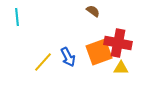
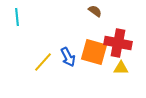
brown semicircle: moved 2 px right
orange square: moved 5 px left; rotated 36 degrees clockwise
